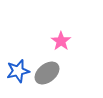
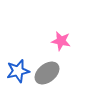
pink star: rotated 24 degrees counterclockwise
